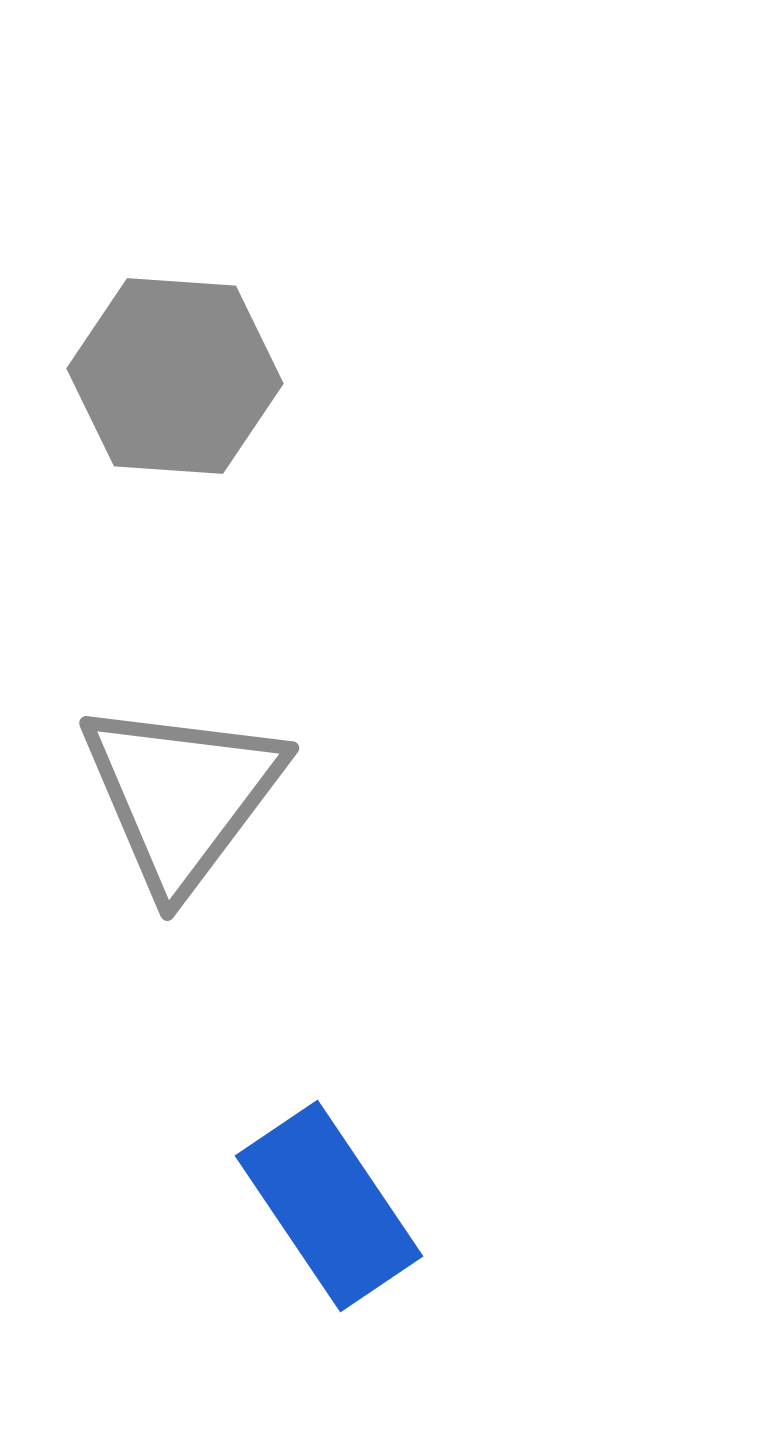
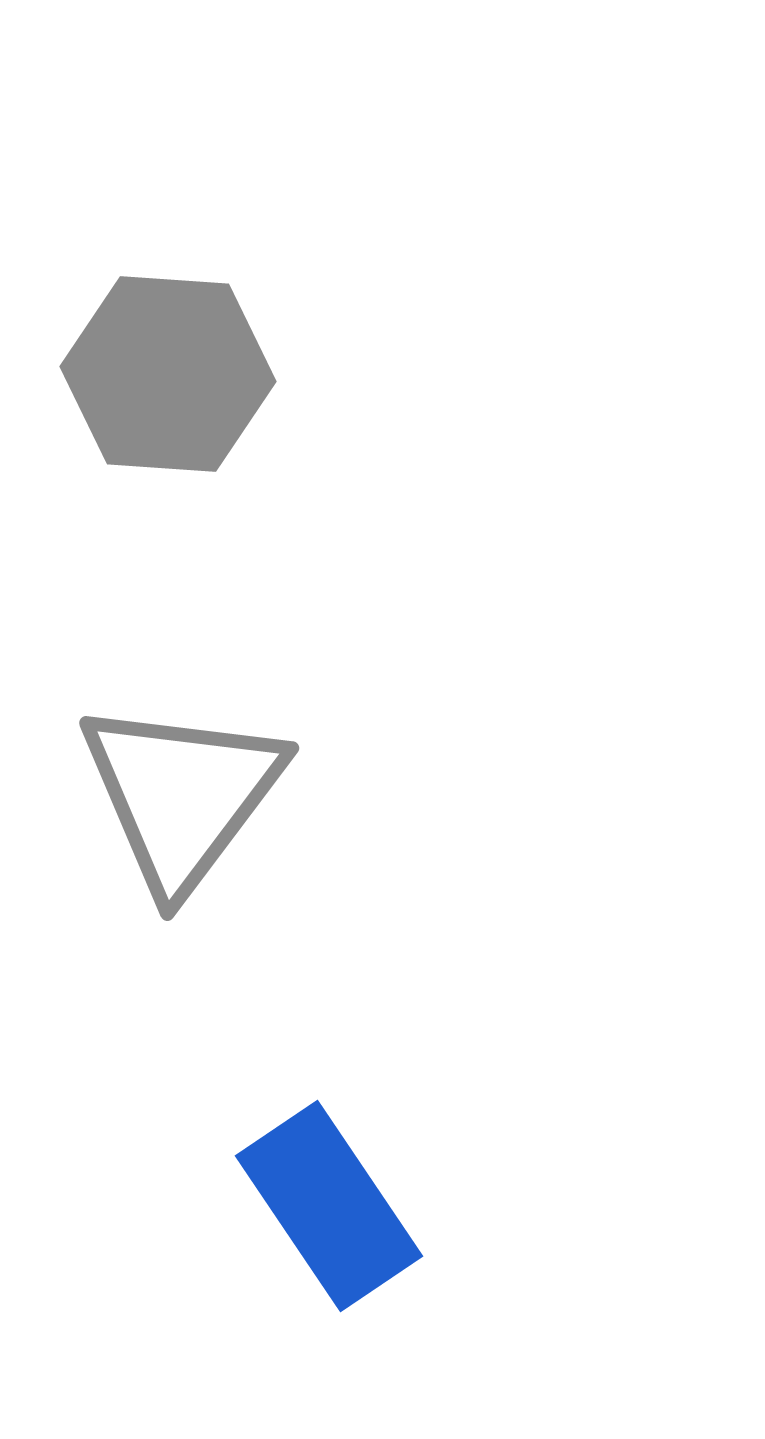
gray hexagon: moved 7 px left, 2 px up
